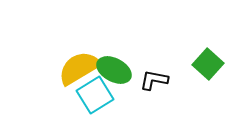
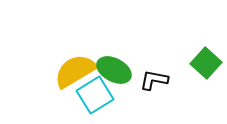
green square: moved 2 px left, 1 px up
yellow semicircle: moved 4 px left, 3 px down
